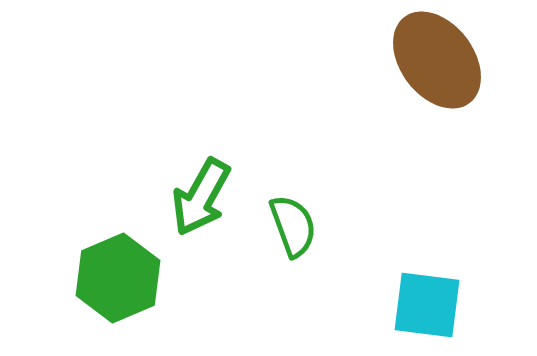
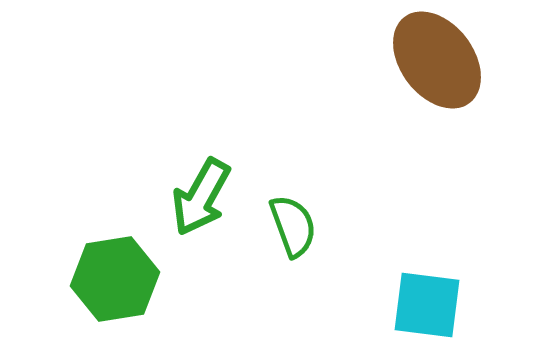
green hexagon: moved 3 px left, 1 px down; rotated 14 degrees clockwise
